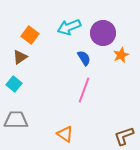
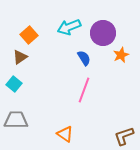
orange square: moved 1 px left; rotated 12 degrees clockwise
